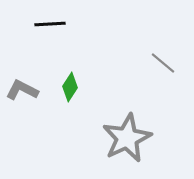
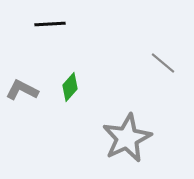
green diamond: rotated 8 degrees clockwise
